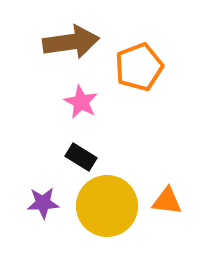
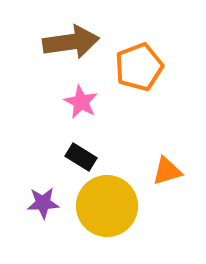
orange triangle: moved 30 px up; rotated 24 degrees counterclockwise
